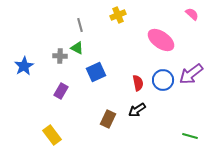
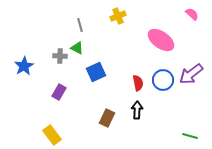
yellow cross: moved 1 px down
purple rectangle: moved 2 px left, 1 px down
black arrow: rotated 126 degrees clockwise
brown rectangle: moved 1 px left, 1 px up
